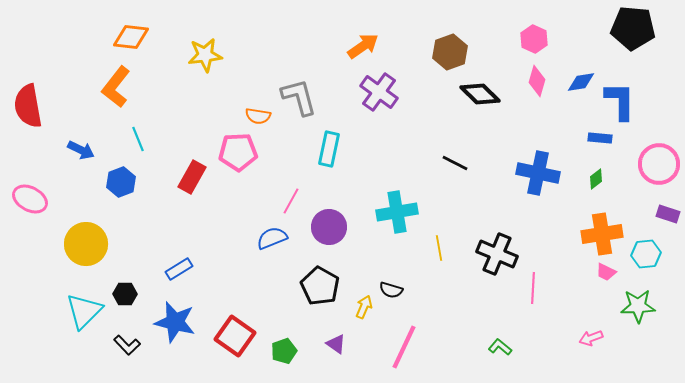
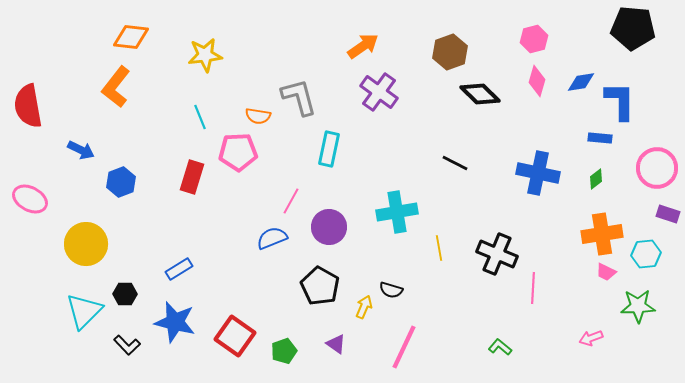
pink hexagon at (534, 39): rotated 20 degrees clockwise
cyan line at (138, 139): moved 62 px right, 22 px up
pink circle at (659, 164): moved 2 px left, 4 px down
red rectangle at (192, 177): rotated 12 degrees counterclockwise
